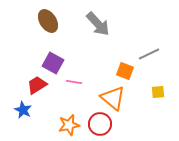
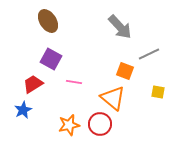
gray arrow: moved 22 px right, 3 px down
purple square: moved 2 px left, 4 px up
red trapezoid: moved 4 px left, 1 px up
yellow square: rotated 16 degrees clockwise
blue star: rotated 18 degrees clockwise
